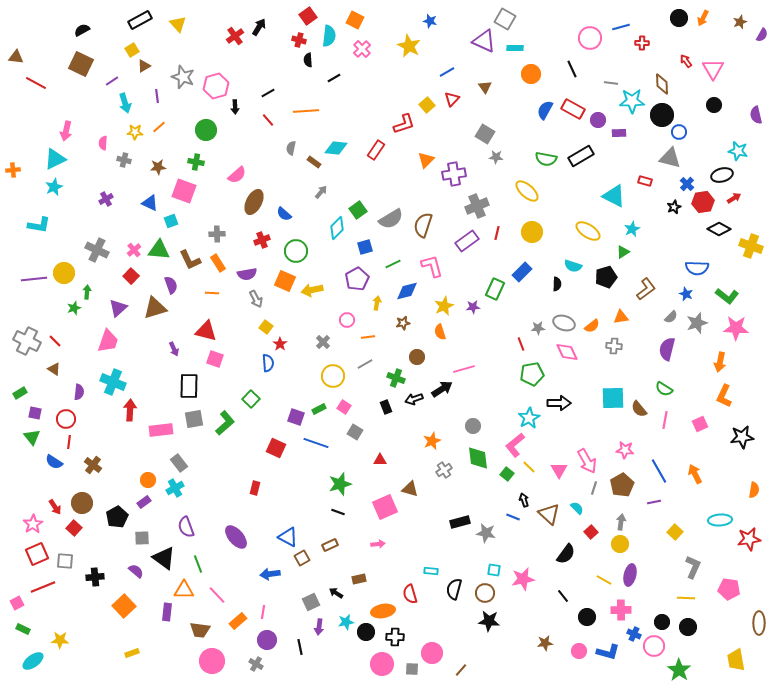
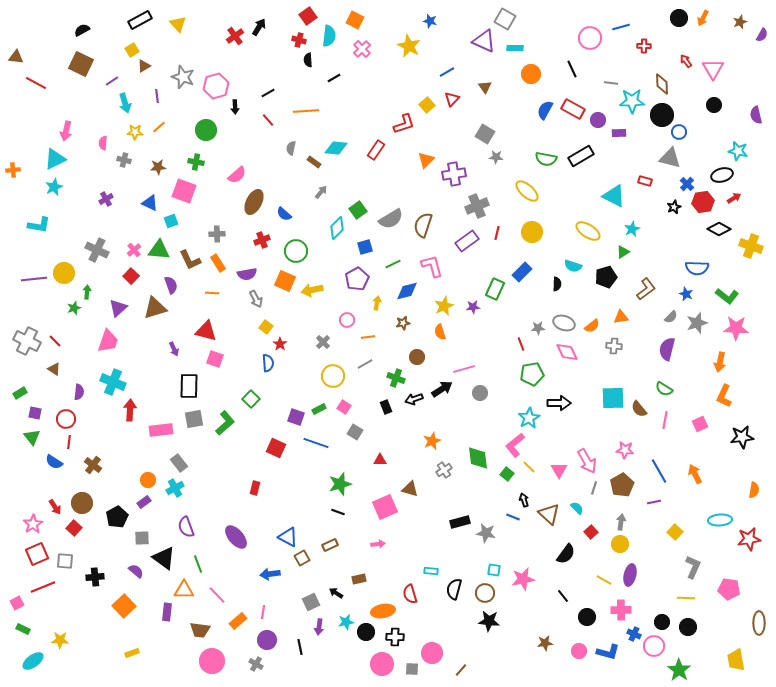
red cross at (642, 43): moved 2 px right, 3 px down
gray circle at (473, 426): moved 7 px right, 33 px up
